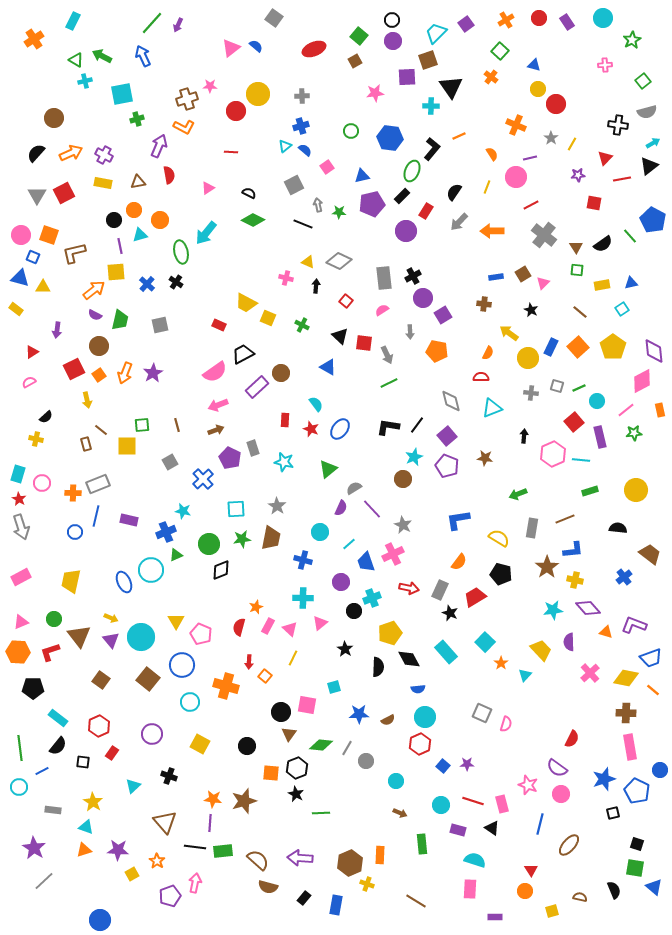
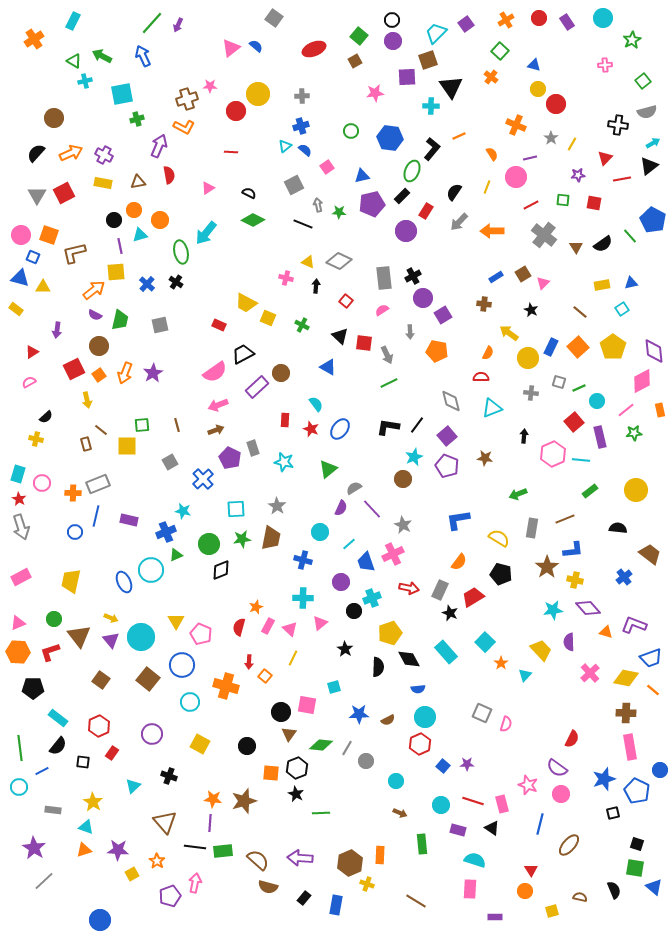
green triangle at (76, 60): moved 2 px left, 1 px down
green square at (577, 270): moved 14 px left, 70 px up
blue rectangle at (496, 277): rotated 24 degrees counterclockwise
gray square at (557, 386): moved 2 px right, 4 px up
green rectangle at (590, 491): rotated 21 degrees counterclockwise
red trapezoid at (475, 597): moved 2 px left
pink triangle at (21, 622): moved 3 px left, 1 px down
